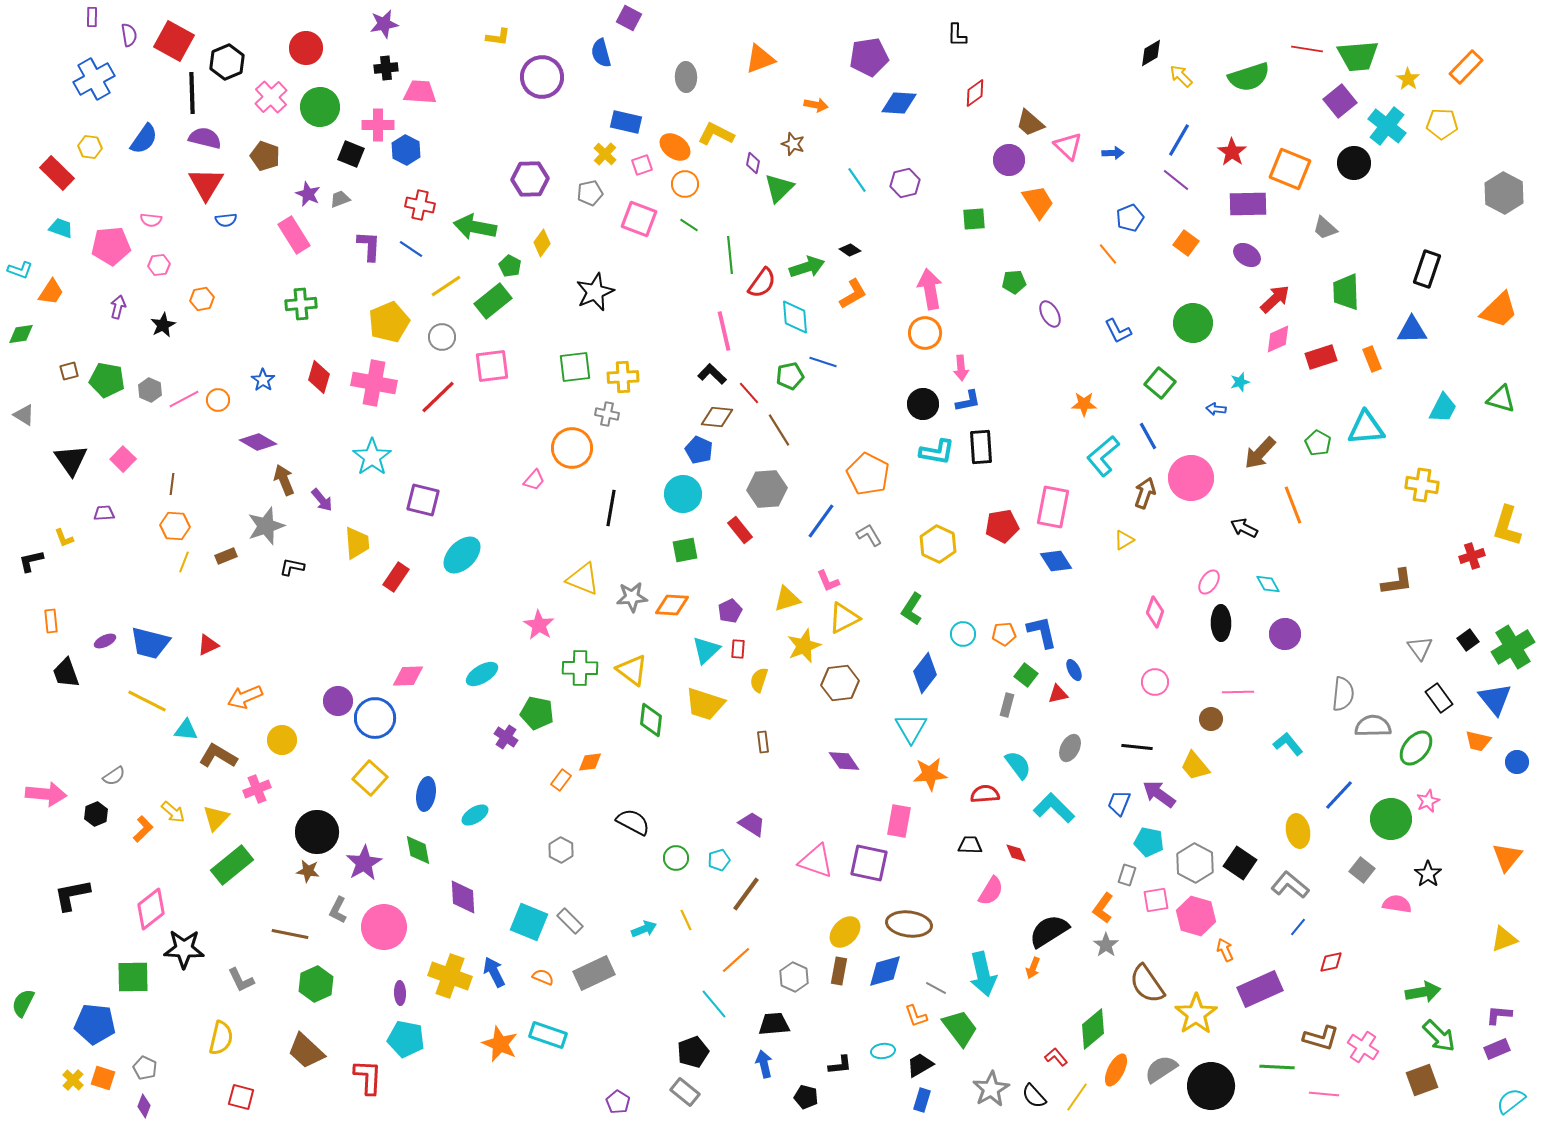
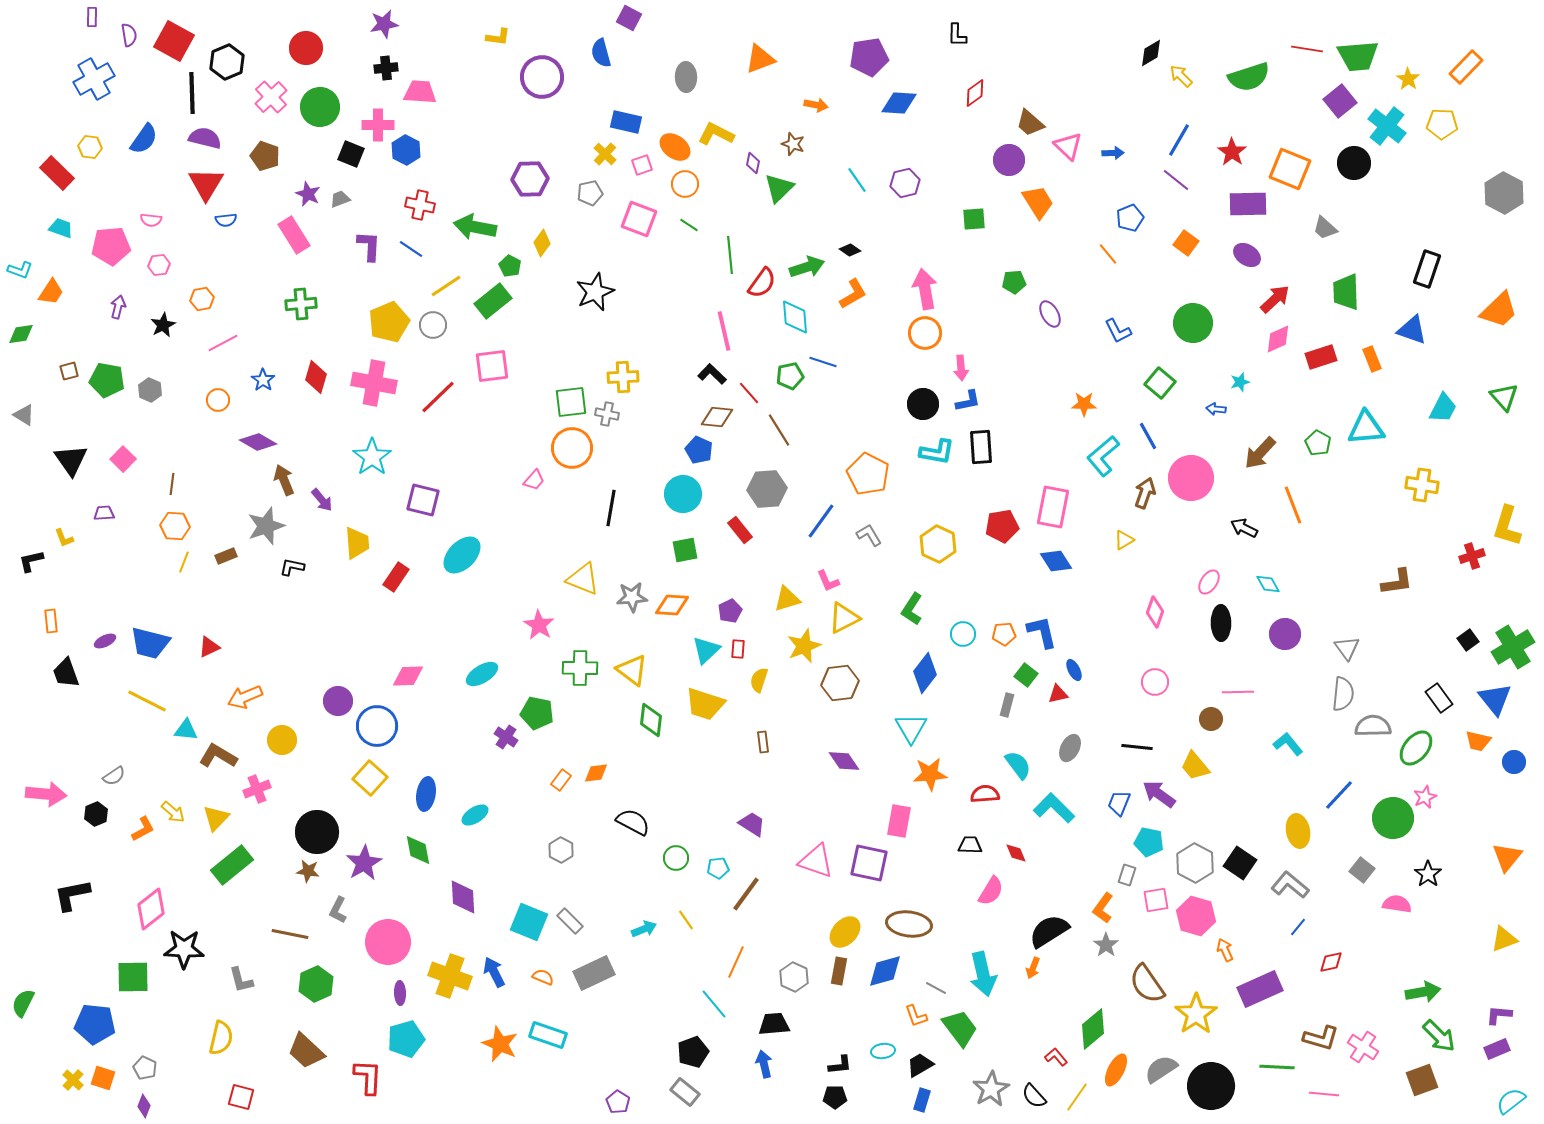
pink arrow at (930, 289): moved 5 px left
blue triangle at (1412, 330): rotated 20 degrees clockwise
gray circle at (442, 337): moved 9 px left, 12 px up
green square at (575, 367): moved 4 px left, 35 px down
red diamond at (319, 377): moved 3 px left
pink line at (184, 399): moved 39 px right, 56 px up
green triangle at (1501, 399): moved 3 px right, 2 px up; rotated 32 degrees clockwise
red triangle at (208, 645): moved 1 px right, 2 px down
gray triangle at (1420, 648): moved 73 px left
blue circle at (375, 718): moved 2 px right, 8 px down
orange diamond at (590, 762): moved 6 px right, 11 px down
blue circle at (1517, 762): moved 3 px left
pink star at (1428, 801): moved 3 px left, 4 px up
green circle at (1391, 819): moved 2 px right, 1 px up
orange L-shape at (143, 829): rotated 16 degrees clockwise
cyan pentagon at (719, 860): moved 1 px left, 8 px down; rotated 10 degrees clockwise
yellow line at (686, 920): rotated 10 degrees counterclockwise
pink circle at (384, 927): moved 4 px right, 15 px down
orange line at (736, 960): moved 2 px down; rotated 24 degrees counterclockwise
gray L-shape at (241, 980): rotated 12 degrees clockwise
cyan pentagon at (406, 1039): rotated 27 degrees counterclockwise
black pentagon at (806, 1097): moved 29 px right; rotated 15 degrees counterclockwise
